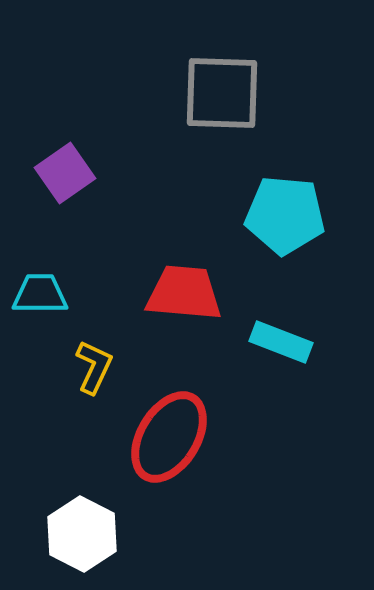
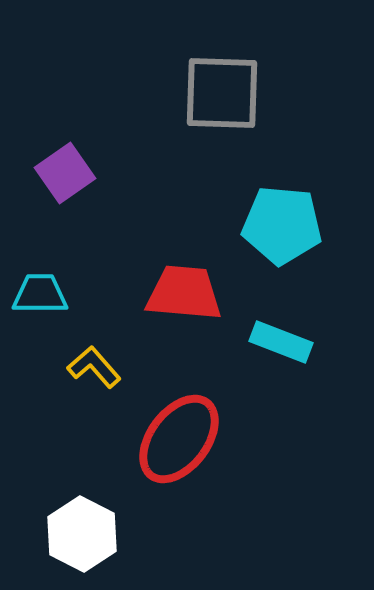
cyan pentagon: moved 3 px left, 10 px down
yellow L-shape: rotated 66 degrees counterclockwise
red ellipse: moved 10 px right, 2 px down; rotated 6 degrees clockwise
